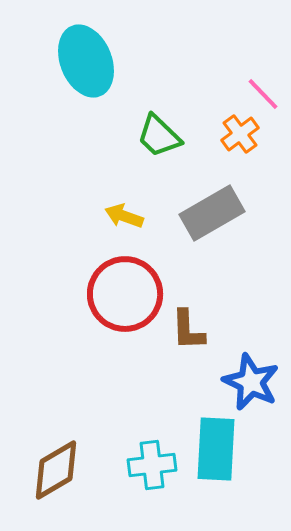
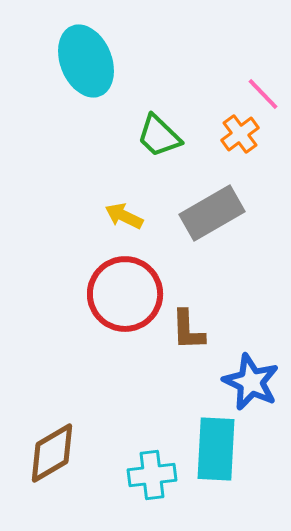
yellow arrow: rotated 6 degrees clockwise
cyan cross: moved 10 px down
brown diamond: moved 4 px left, 17 px up
